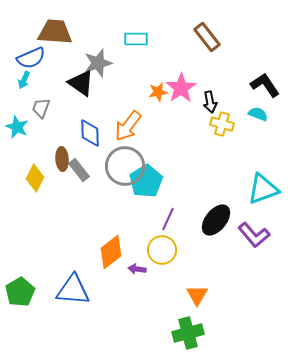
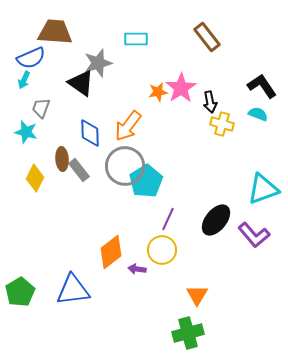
black L-shape: moved 3 px left, 1 px down
cyan star: moved 9 px right, 5 px down; rotated 10 degrees counterclockwise
blue triangle: rotated 12 degrees counterclockwise
